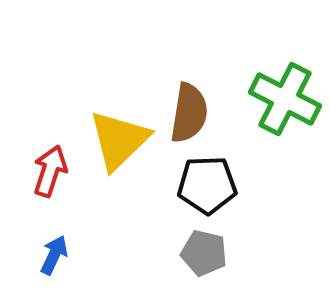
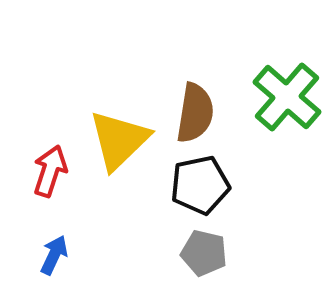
green cross: moved 2 px right, 2 px up; rotated 14 degrees clockwise
brown semicircle: moved 6 px right
black pentagon: moved 7 px left; rotated 10 degrees counterclockwise
